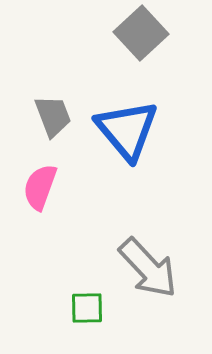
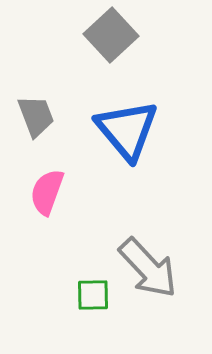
gray square: moved 30 px left, 2 px down
gray trapezoid: moved 17 px left
pink semicircle: moved 7 px right, 5 px down
green square: moved 6 px right, 13 px up
